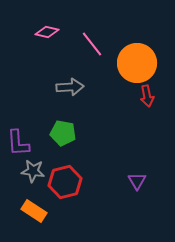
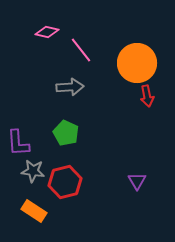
pink line: moved 11 px left, 6 px down
green pentagon: moved 3 px right; rotated 15 degrees clockwise
